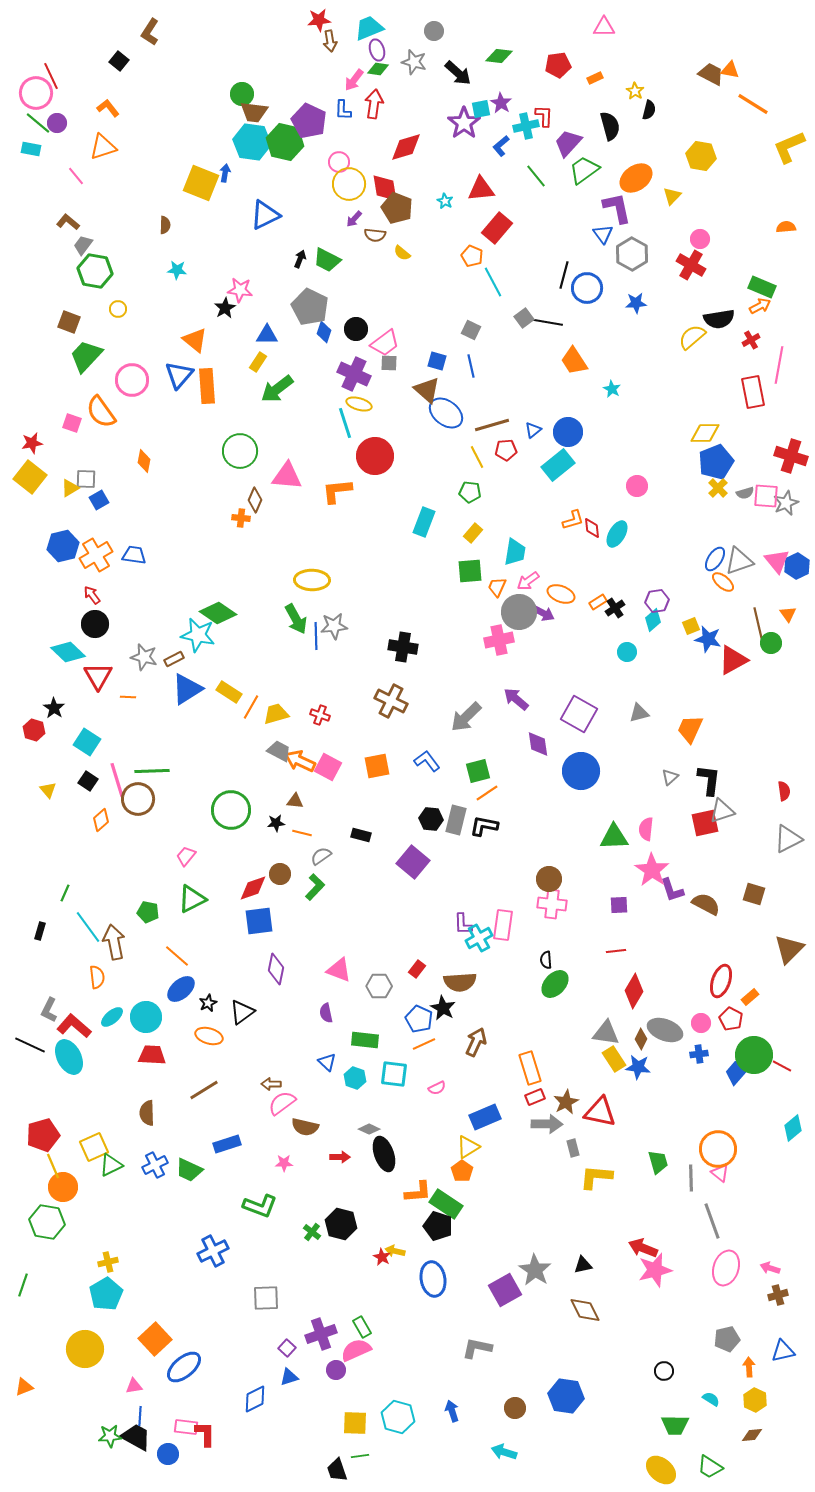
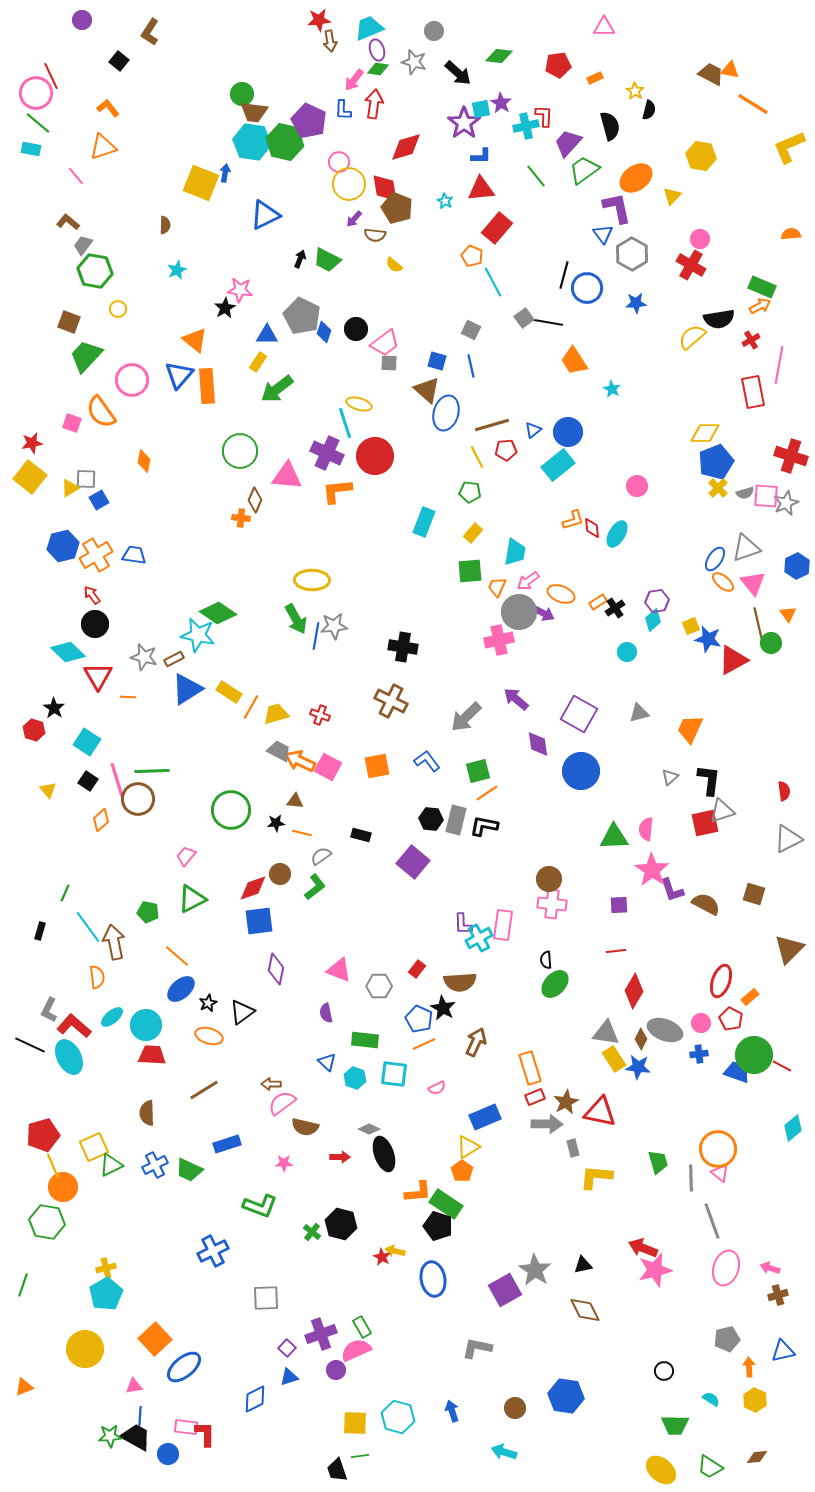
purple circle at (57, 123): moved 25 px right, 103 px up
blue L-shape at (501, 146): moved 20 px left, 10 px down; rotated 140 degrees counterclockwise
orange semicircle at (786, 227): moved 5 px right, 7 px down
yellow semicircle at (402, 253): moved 8 px left, 12 px down
cyan star at (177, 270): rotated 30 degrees counterclockwise
gray pentagon at (310, 307): moved 8 px left, 9 px down
purple cross at (354, 374): moved 27 px left, 79 px down
blue ellipse at (446, 413): rotated 68 degrees clockwise
gray triangle at (739, 561): moved 7 px right, 13 px up
pink triangle at (777, 561): moved 24 px left, 22 px down
blue line at (316, 636): rotated 12 degrees clockwise
green L-shape at (315, 887): rotated 8 degrees clockwise
cyan circle at (146, 1017): moved 8 px down
blue trapezoid at (737, 1072): rotated 68 degrees clockwise
yellow cross at (108, 1262): moved 2 px left, 6 px down
brown diamond at (752, 1435): moved 5 px right, 22 px down
